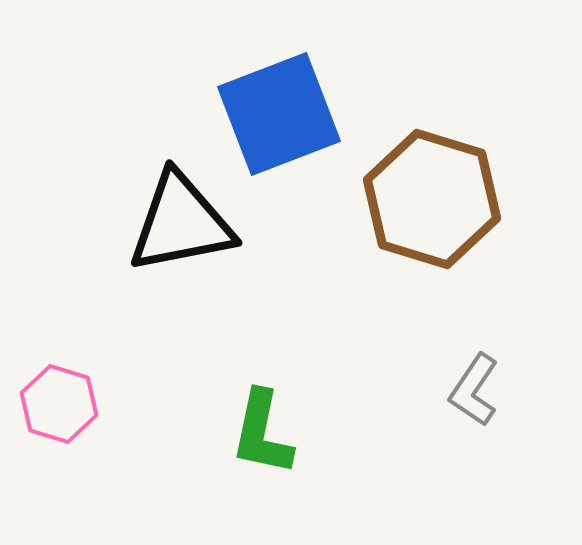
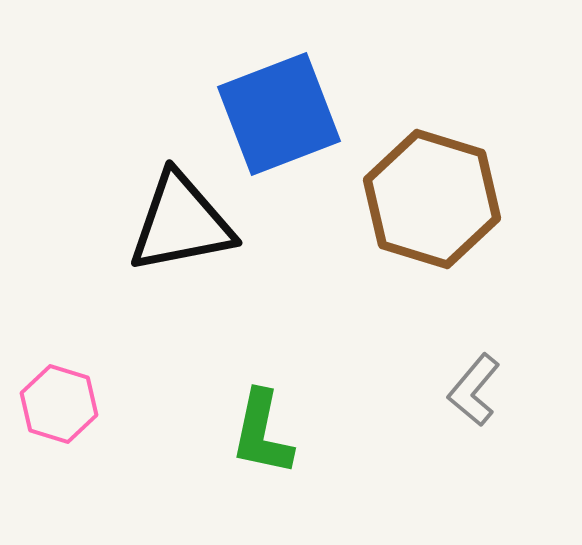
gray L-shape: rotated 6 degrees clockwise
